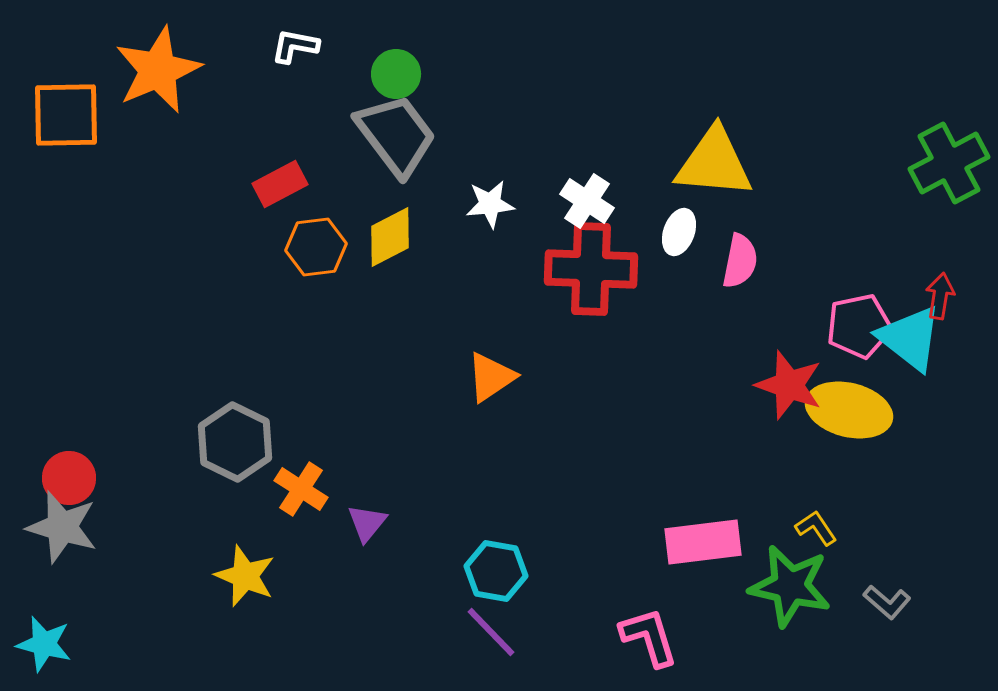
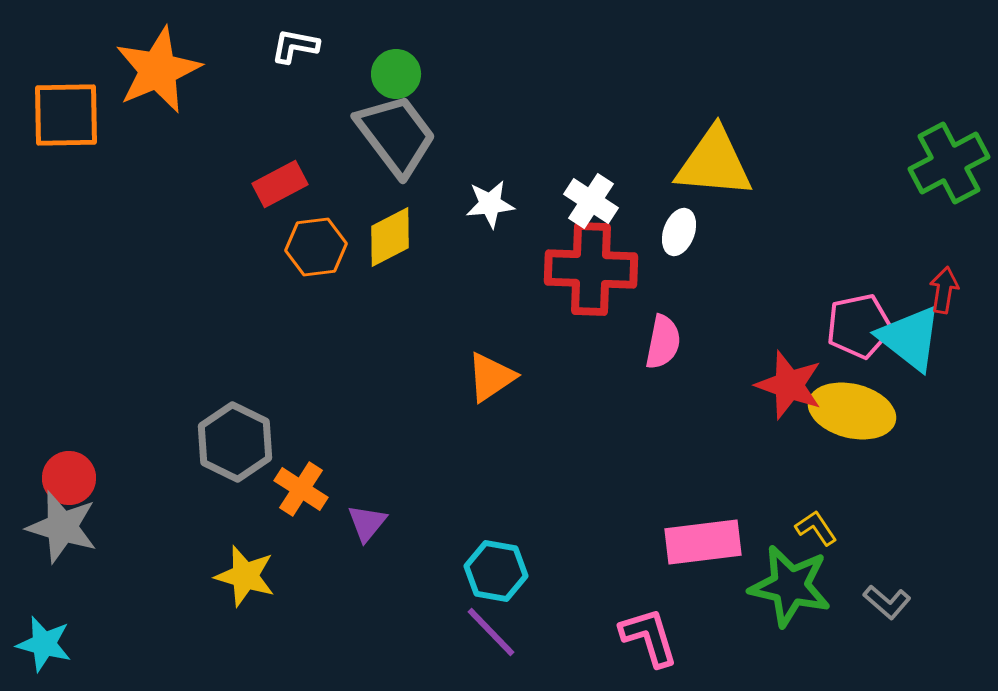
white cross: moved 4 px right
pink semicircle: moved 77 px left, 81 px down
red arrow: moved 4 px right, 6 px up
yellow ellipse: moved 3 px right, 1 px down
yellow star: rotated 6 degrees counterclockwise
